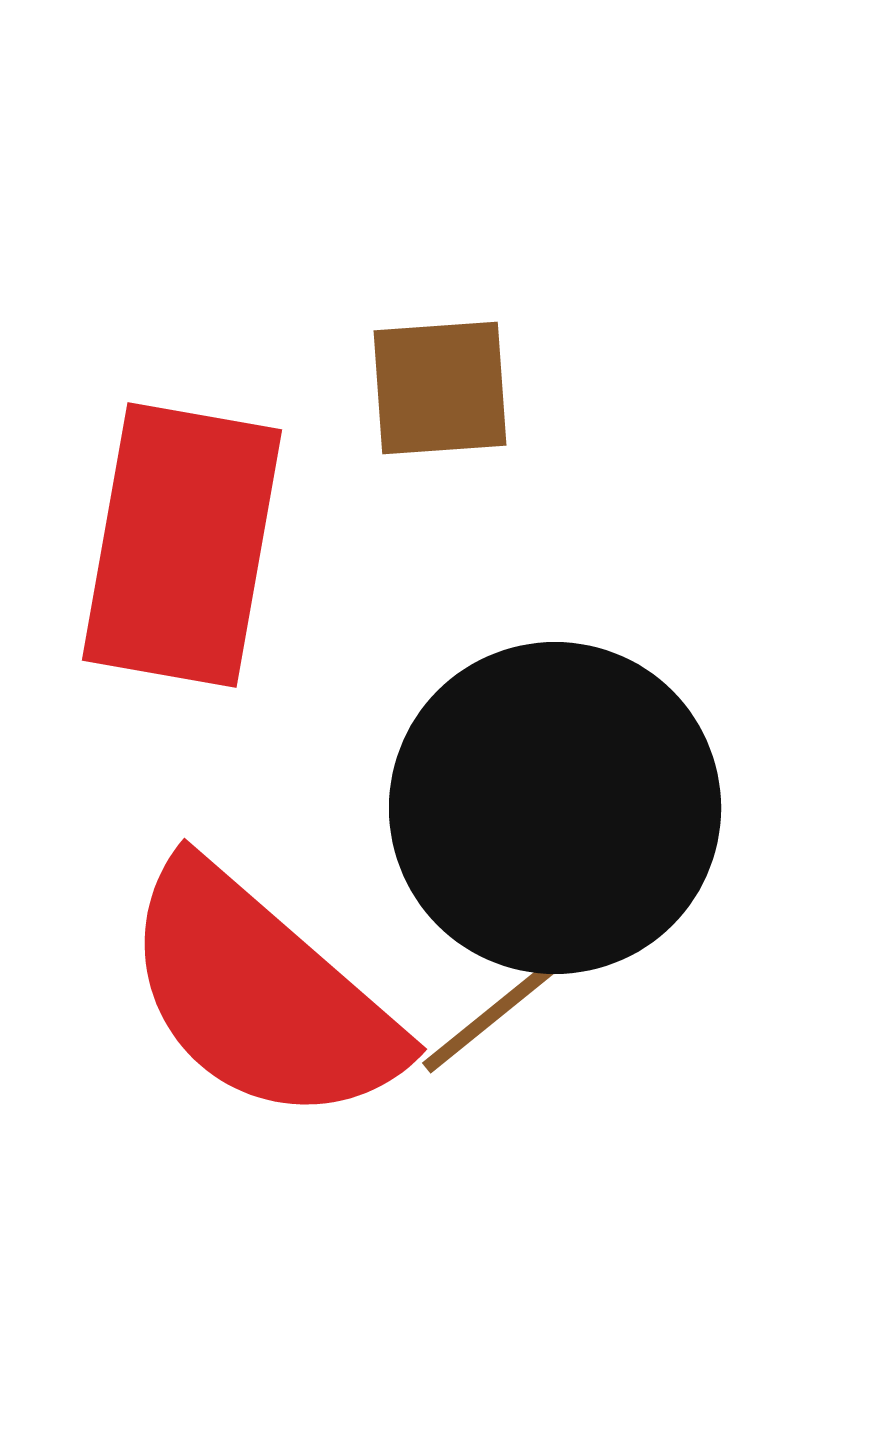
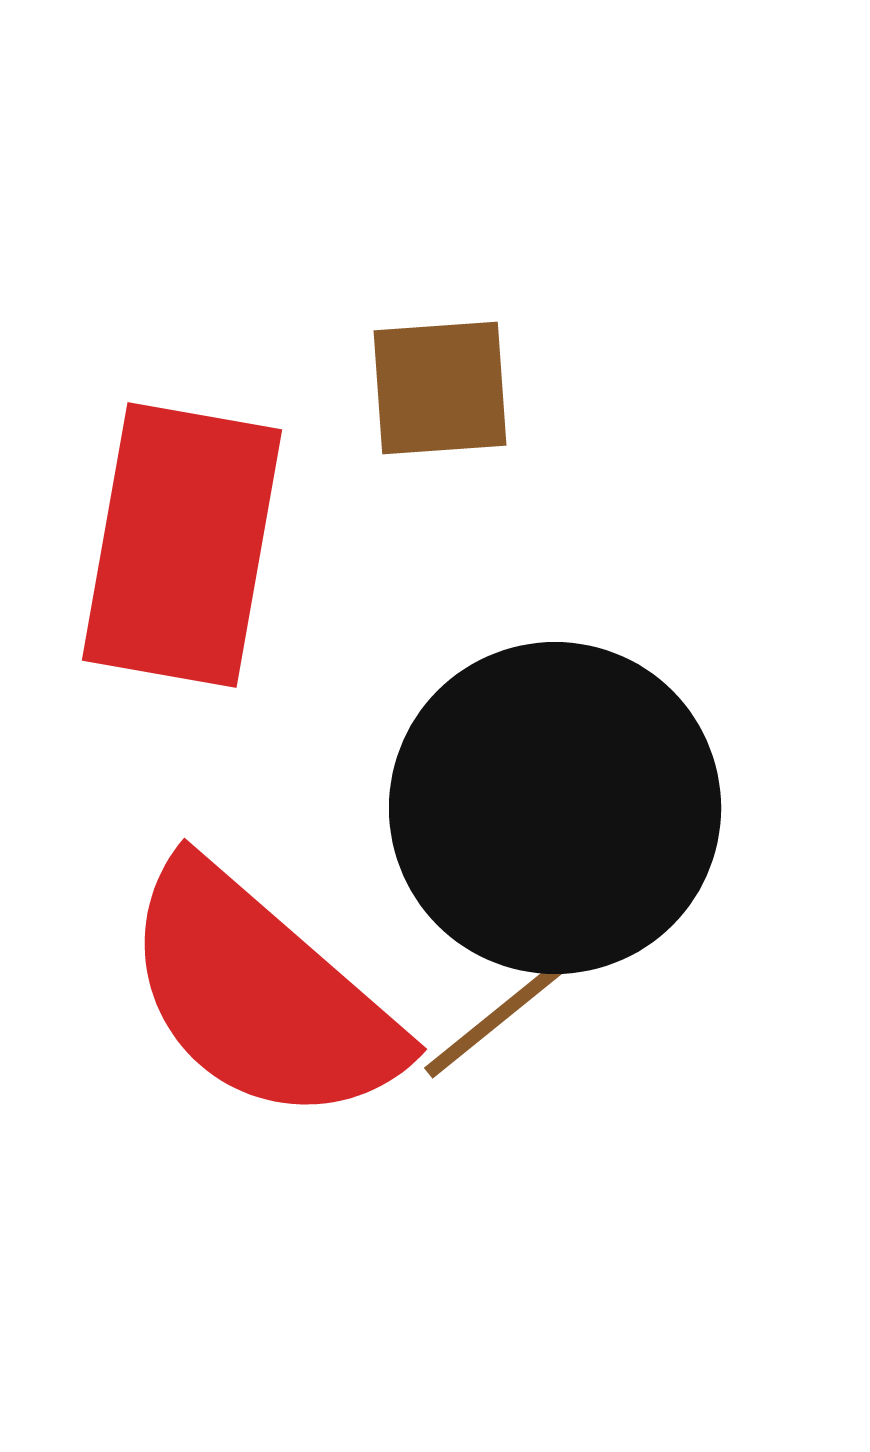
brown line: moved 2 px right, 5 px down
